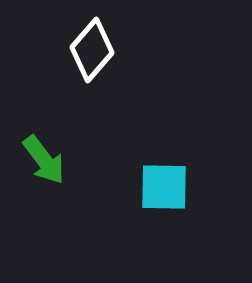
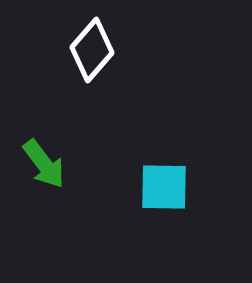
green arrow: moved 4 px down
